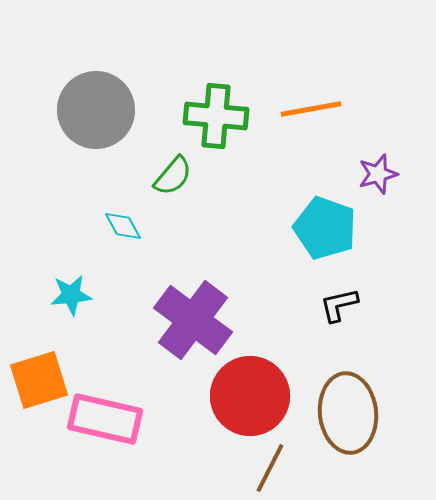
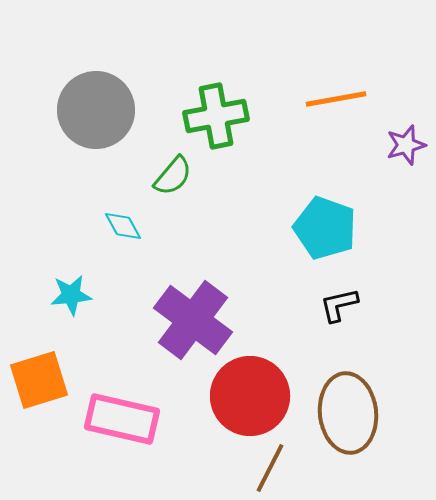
orange line: moved 25 px right, 10 px up
green cross: rotated 16 degrees counterclockwise
purple star: moved 28 px right, 29 px up
pink rectangle: moved 17 px right
